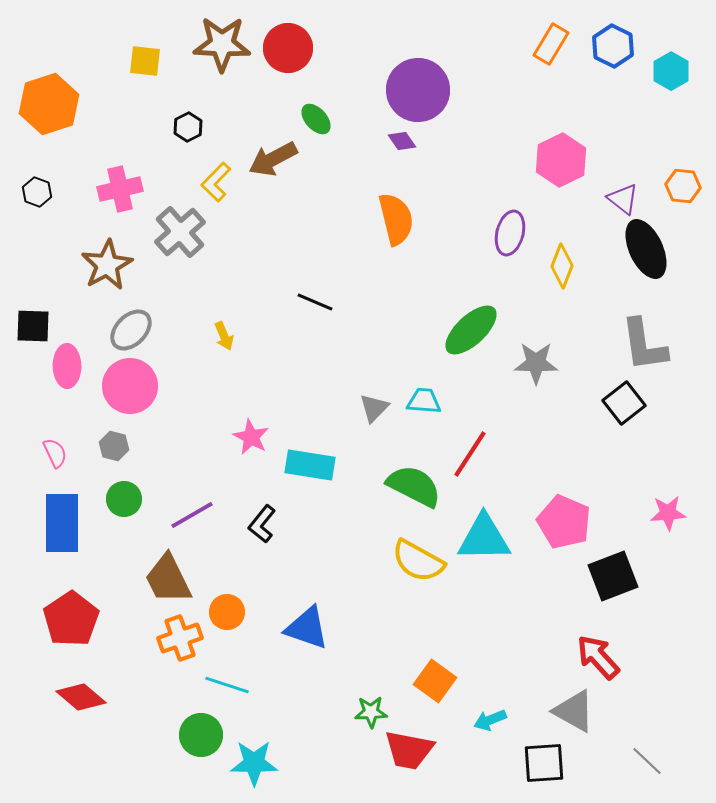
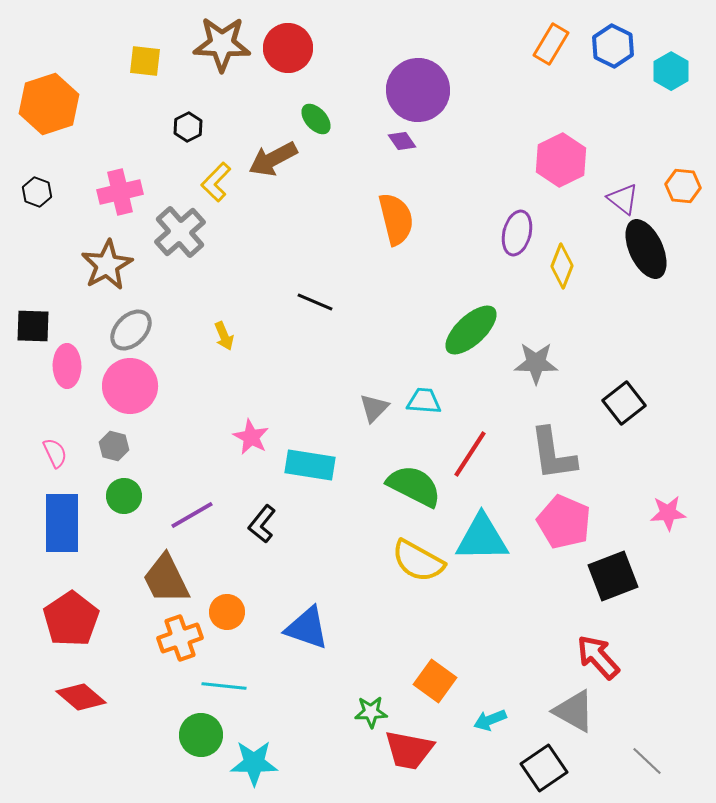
pink cross at (120, 189): moved 3 px down
purple ellipse at (510, 233): moved 7 px right
gray L-shape at (644, 345): moved 91 px left, 109 px down
green circle at (124, 499): moved 3 px up
cyan triangle at (484, 538): moved 2 px left
brown trapezoid at (168, 579): moved 2 px left
cyan line at (227, 685): moved 3 px left, 1 px down; rotated 12 degrees counterclockwise
black square at (544, 763): moved 5 px down; rotated 30 degrees counterclockwise
